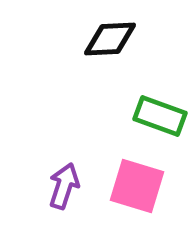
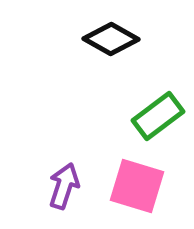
black diamond: moved 1 px right; rotated 32 degrees clockwise
green rectangle: moved 2 px left; rotated 57 degrees counterclockwise
